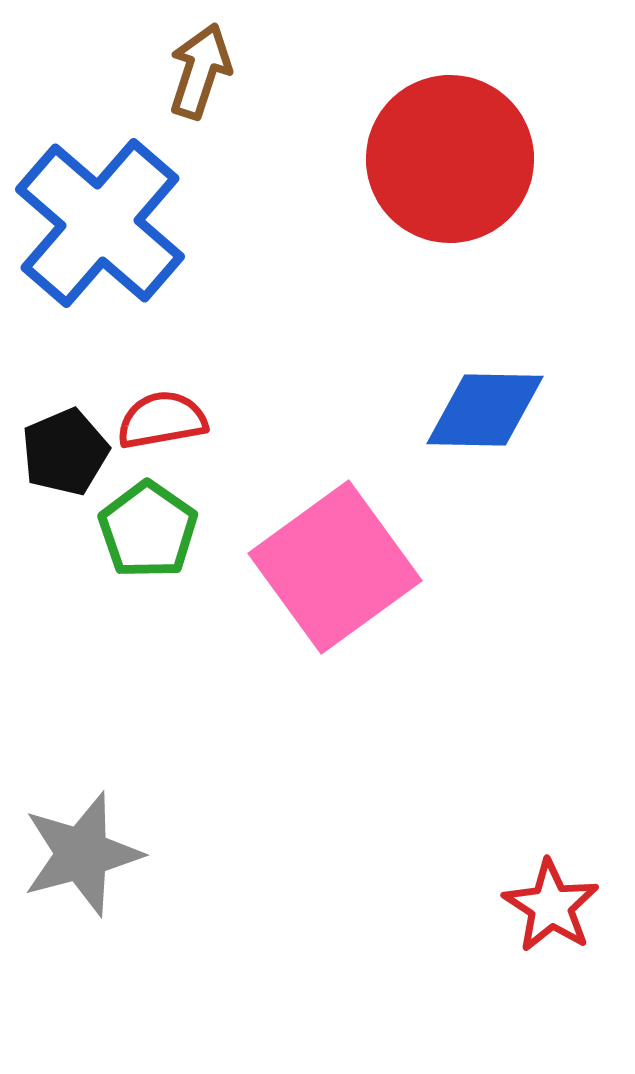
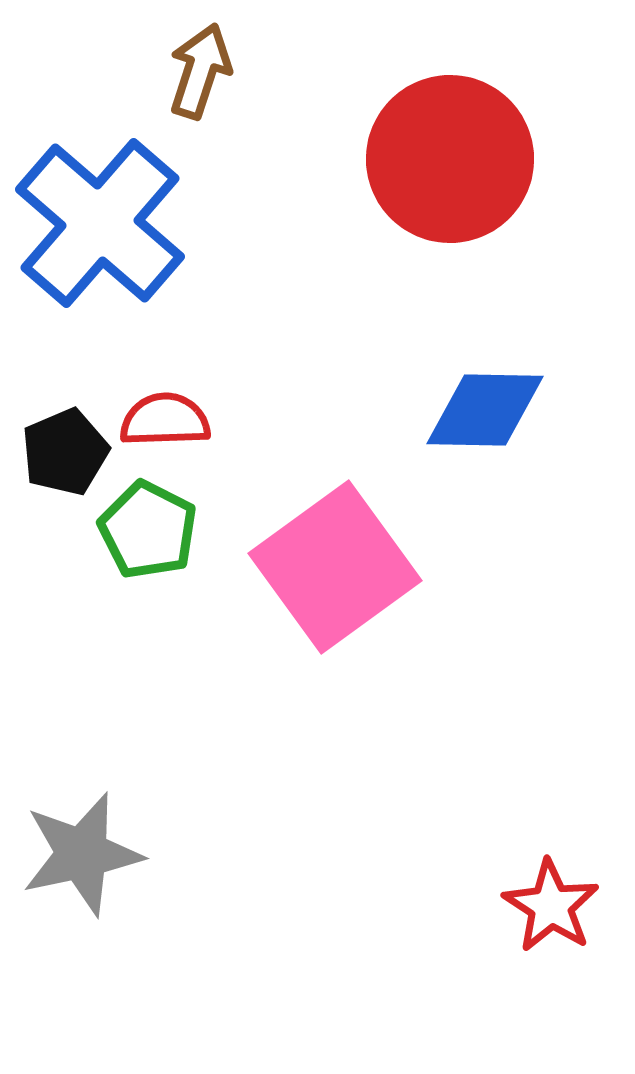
red semicircle: moved 3 px right; rotated 8 degrees clockwise
green pentagon: rotated 8 degrees counterclockwise
gray star: rotated 3 degrees clockwise
